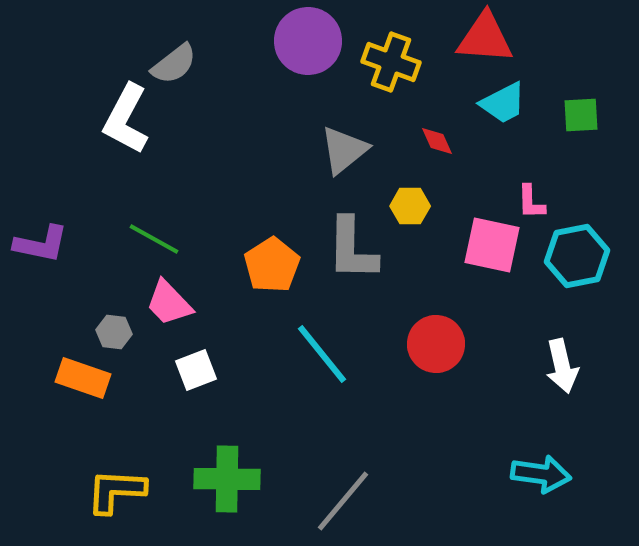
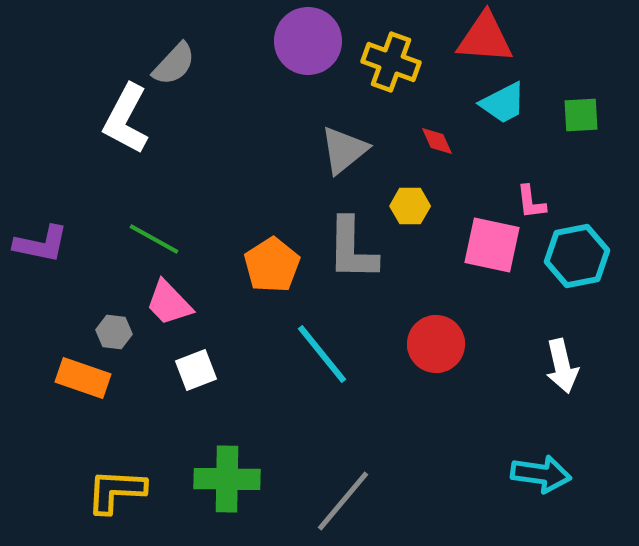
gray semicircle: rotated 9 degrees counterclockwise
pink L-shape: rotated 6 degrees counterclockwise
